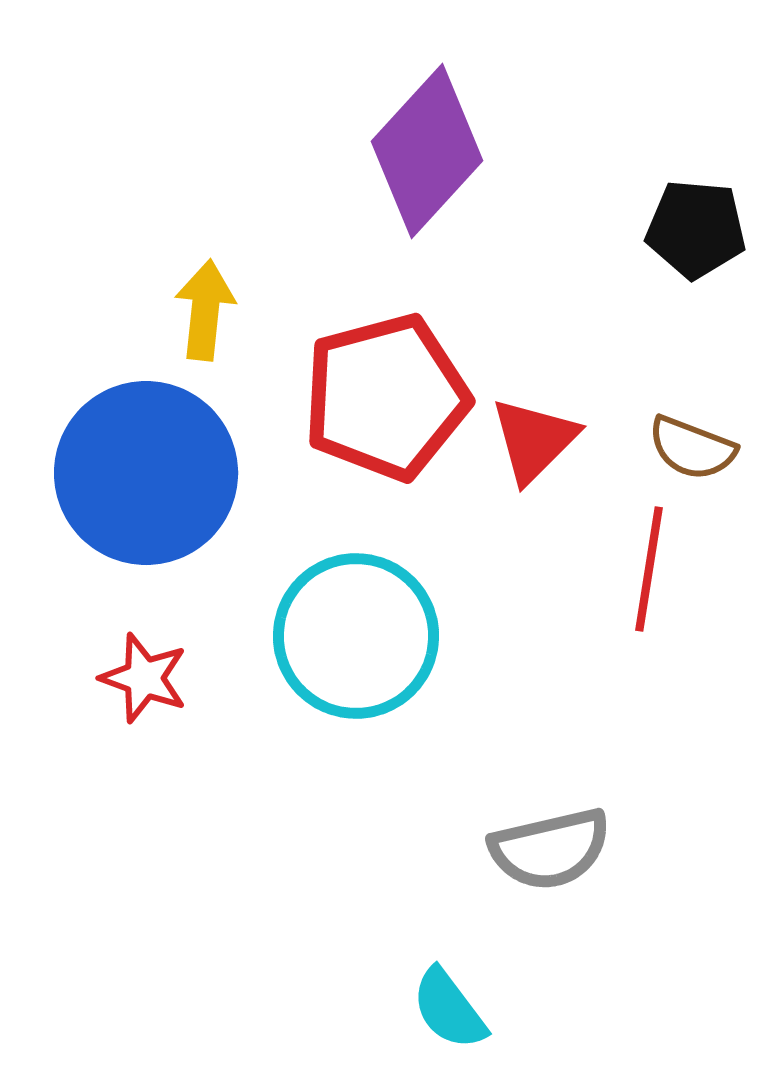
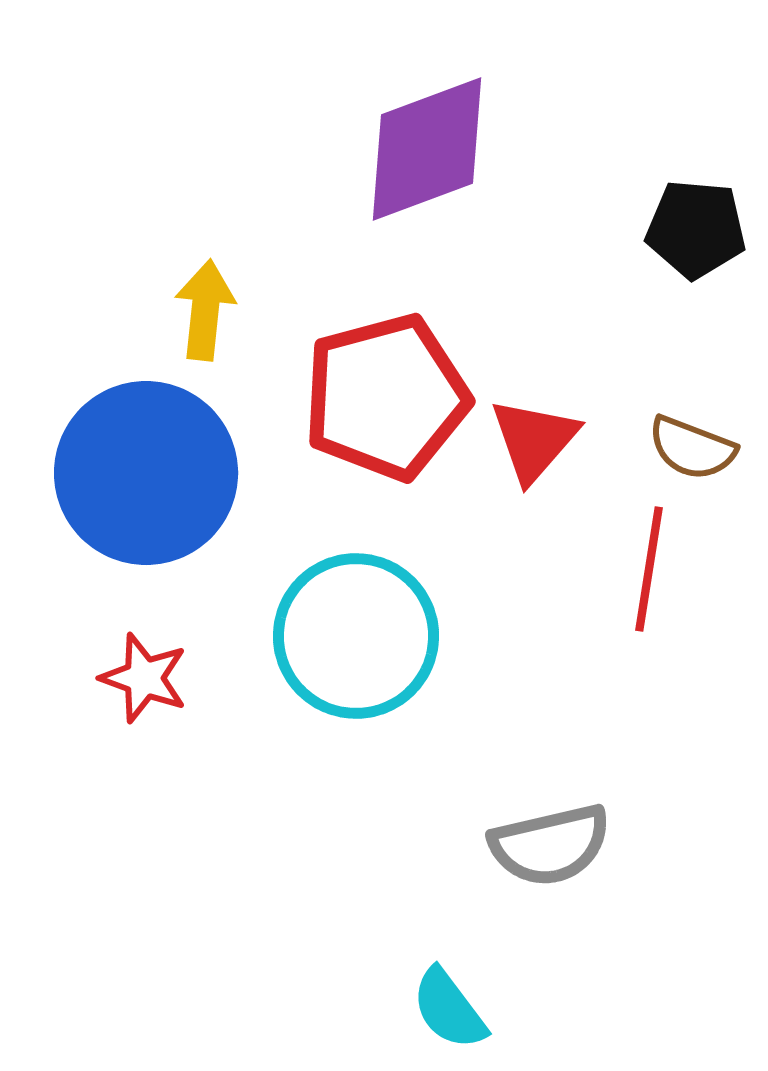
purple diamond: moved 2 px up; rotated 27 degrees clockwise
red triangle: rotated 4 degrees counterclockwise
gray semicircle: moved 4 px up
